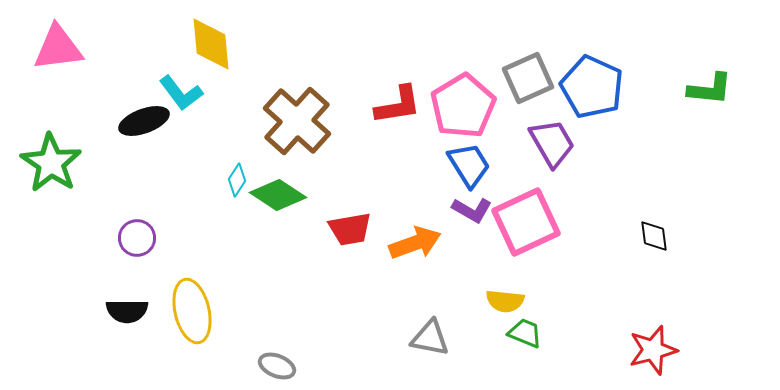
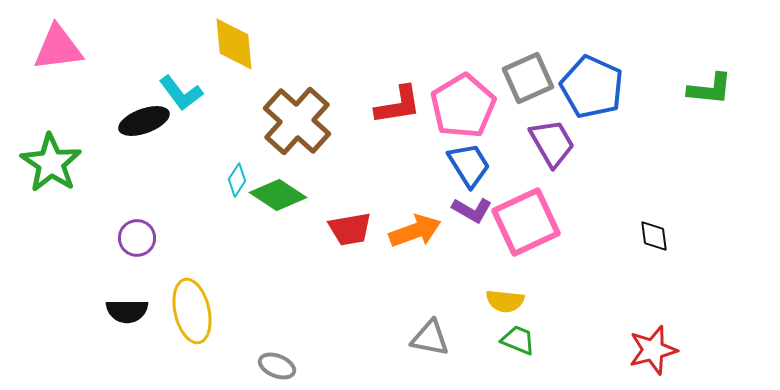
yellow diamond: moved 23 px right
orange arrow: moved 12 px up
green trapezoid: moved 7 px left, 7 px down
